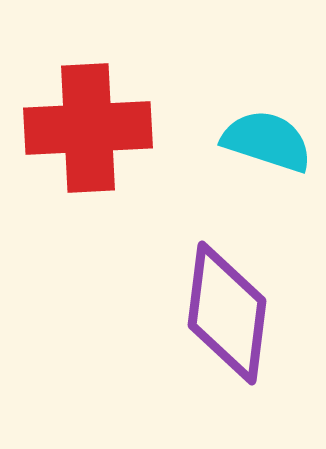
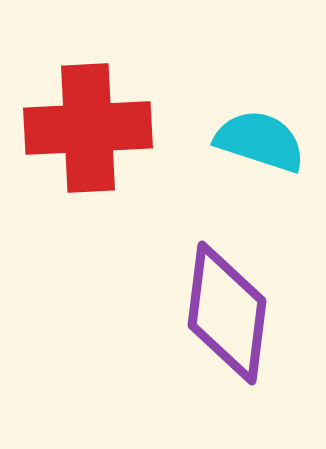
cyan semicircle: moved 7 px left
